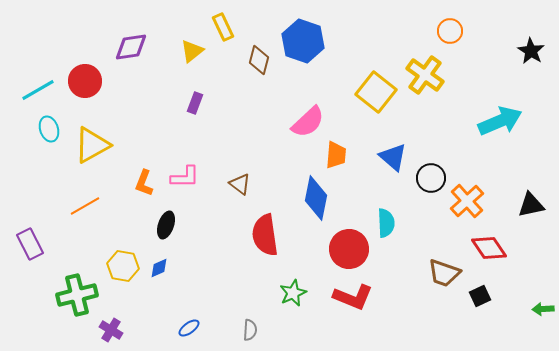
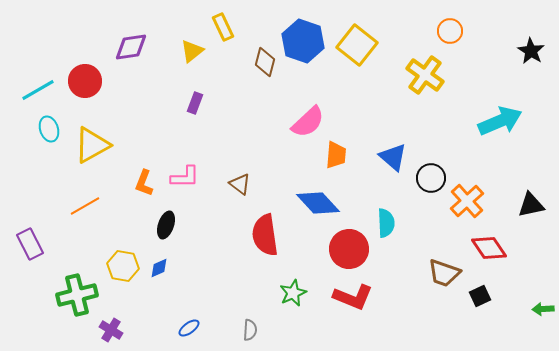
brown diamond at (259, 60): moved 6 px right, 2 px down
yellow square at (376, 92): moved 19 px left, 47 px up
blue diamond at (316, 198): moved 2 px right, 5 px down; rotated 54 degrees counterclockwise
